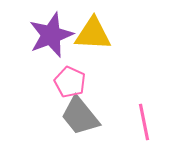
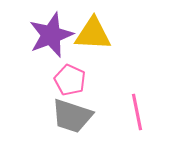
pink pentagon: moved 2 px up
gray trapezoid: moved 8 px left; rotated 33 degrees counterclockwise
pink line: moved 7 px left, 10 px up
